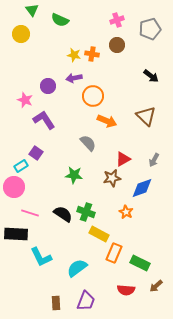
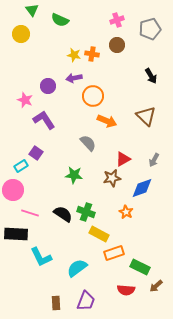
black arrow: rotated 21 degrees clockwise
pink circle: moved 1 px left, 3 px down
orange rectangle: rotated 48 degrees clockwise
green rectangle: moved 4 px down
